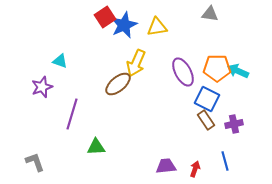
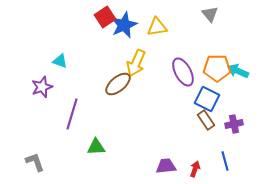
gray triangle: rotated 42 degrees clockwise
